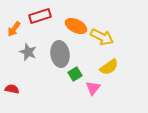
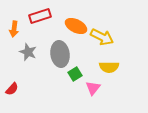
orange arrow: rotated 28 degrees counterclockwise
yellow semicircle: rotated 36 degrees clockwise
red semicircle: rotated 120 degrees clockwise
